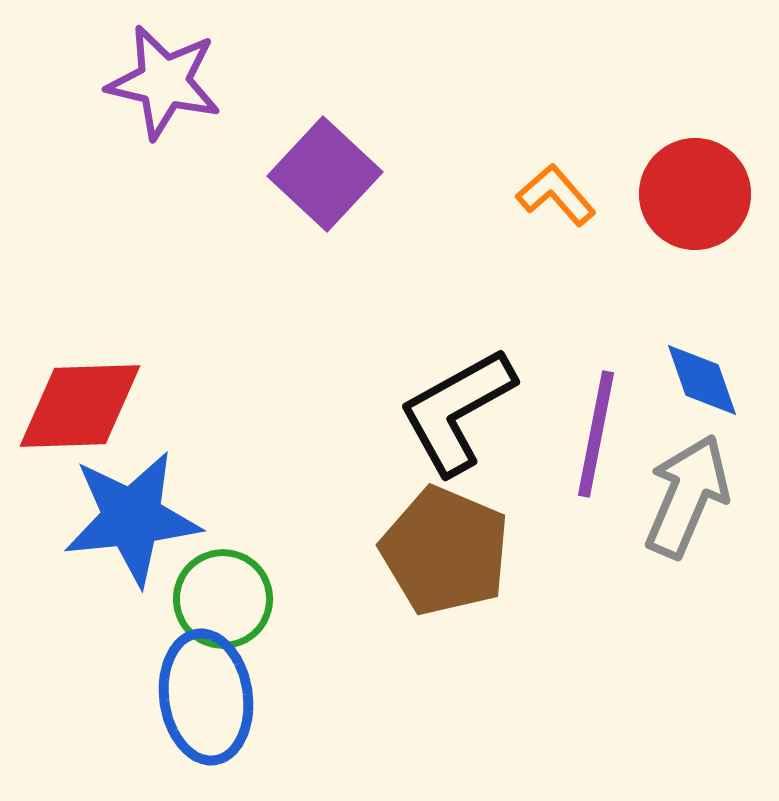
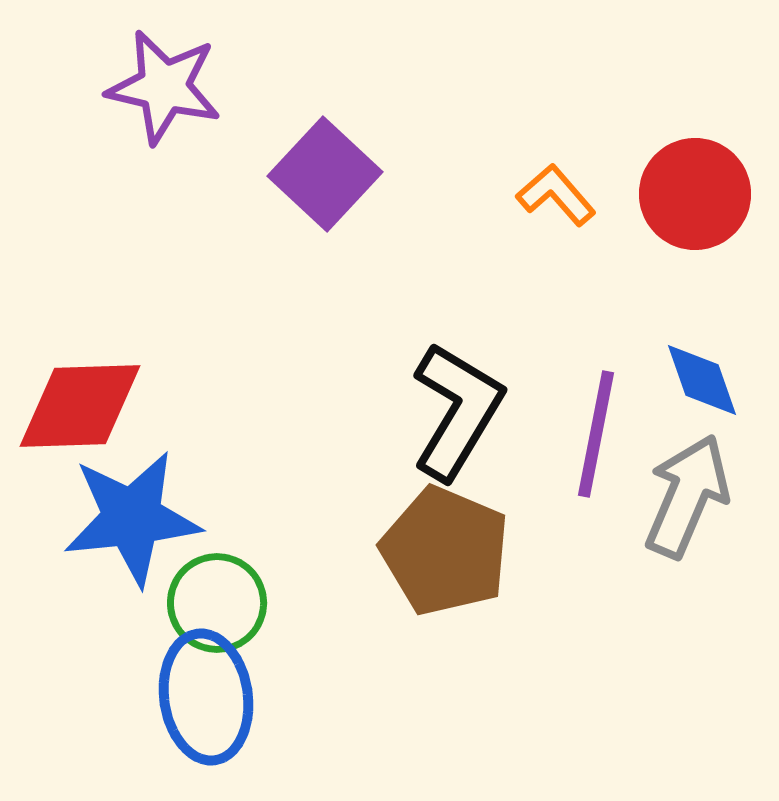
purple star: moved 5 px down
black L-shape: rotated 150 degrees clockwise
green circle: moved 6 px left, 4 px down
